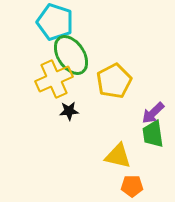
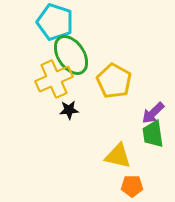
yellow pentagon: rotated 16 degrees counterclockwise
black star: moved 1 px up
